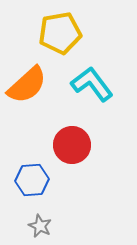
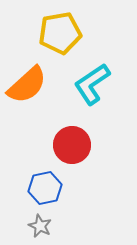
cyan L-shape: rotated 87 degrees counterclockwise
blue hexagon: moved 13 px right, 8 px down; rotated 8 degrees counterclockwise
